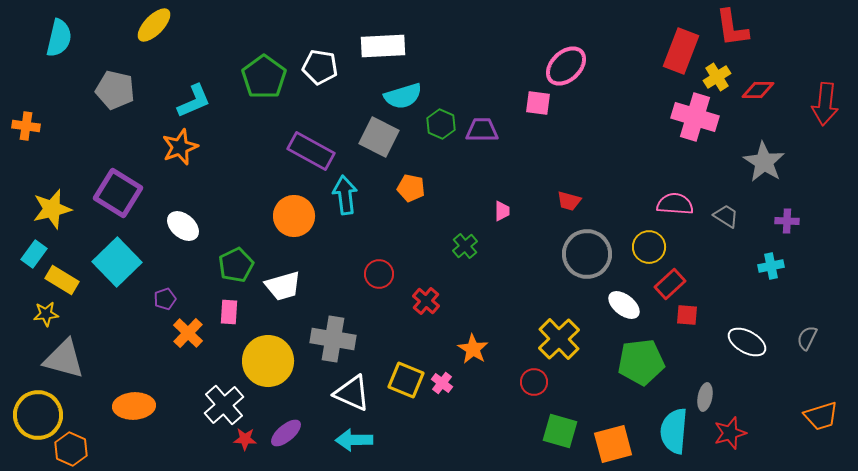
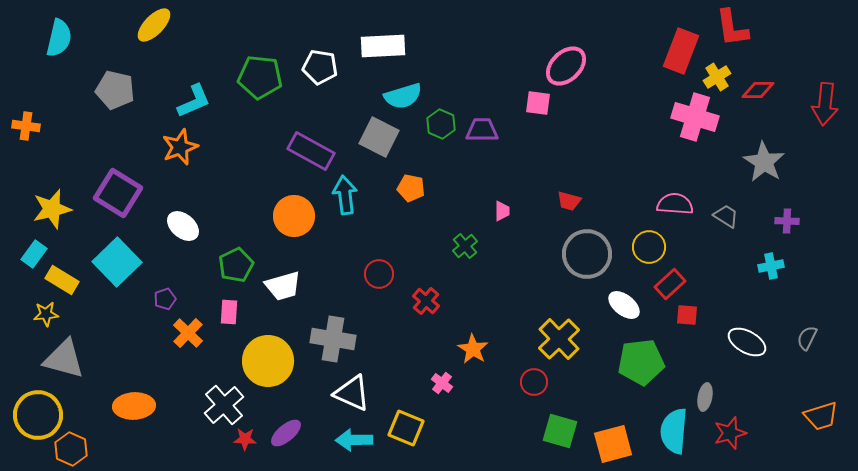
green pentagon at (264, 77): moved 4 px left; rotated 30 degrees counterclockwise
yellow square at (406, 380): moved 48 px down
